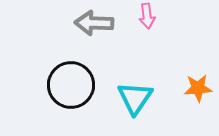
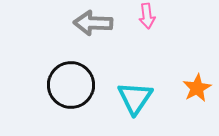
gray arrow: moved 1 px left
orange star: moved 1 px left; rotated 24 degrees counterclockwise
